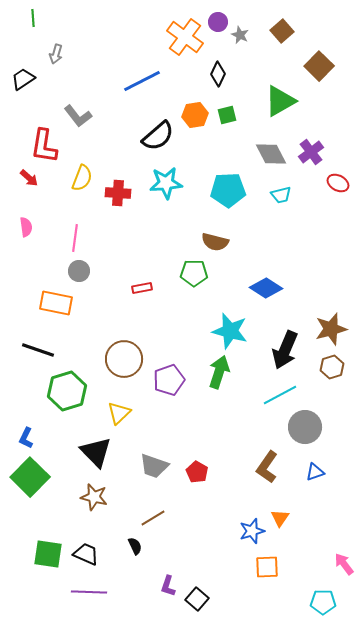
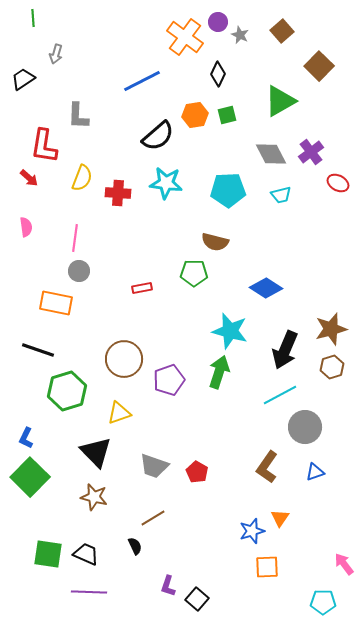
gray L-shape at (78, 116): rotated 40 degrees clockwise
cyan star at (166, 183): rotated 12 degrees clockwise
yellow triangle at (119, 413): rotated 25 degrees clockwise
